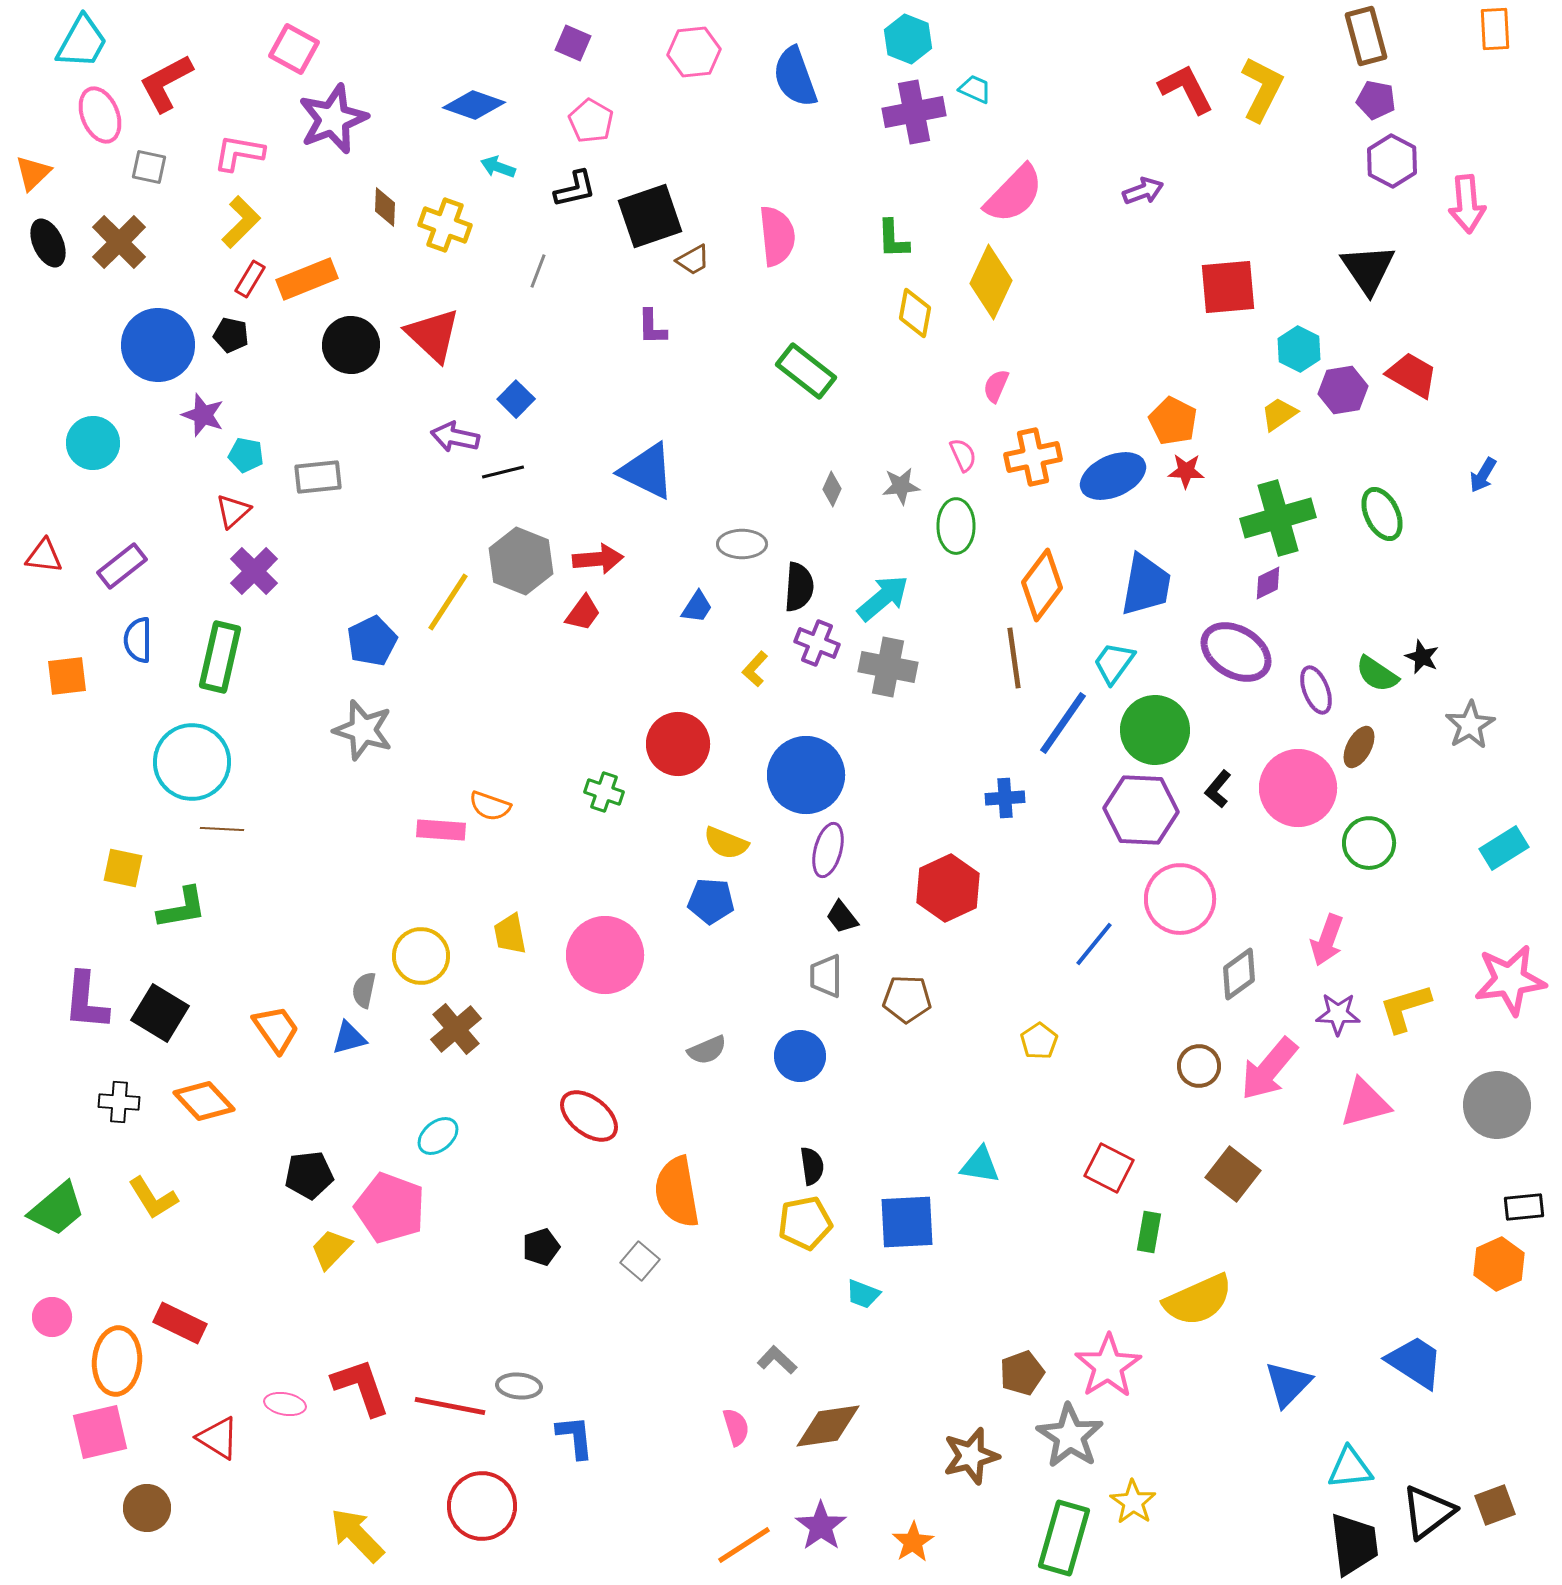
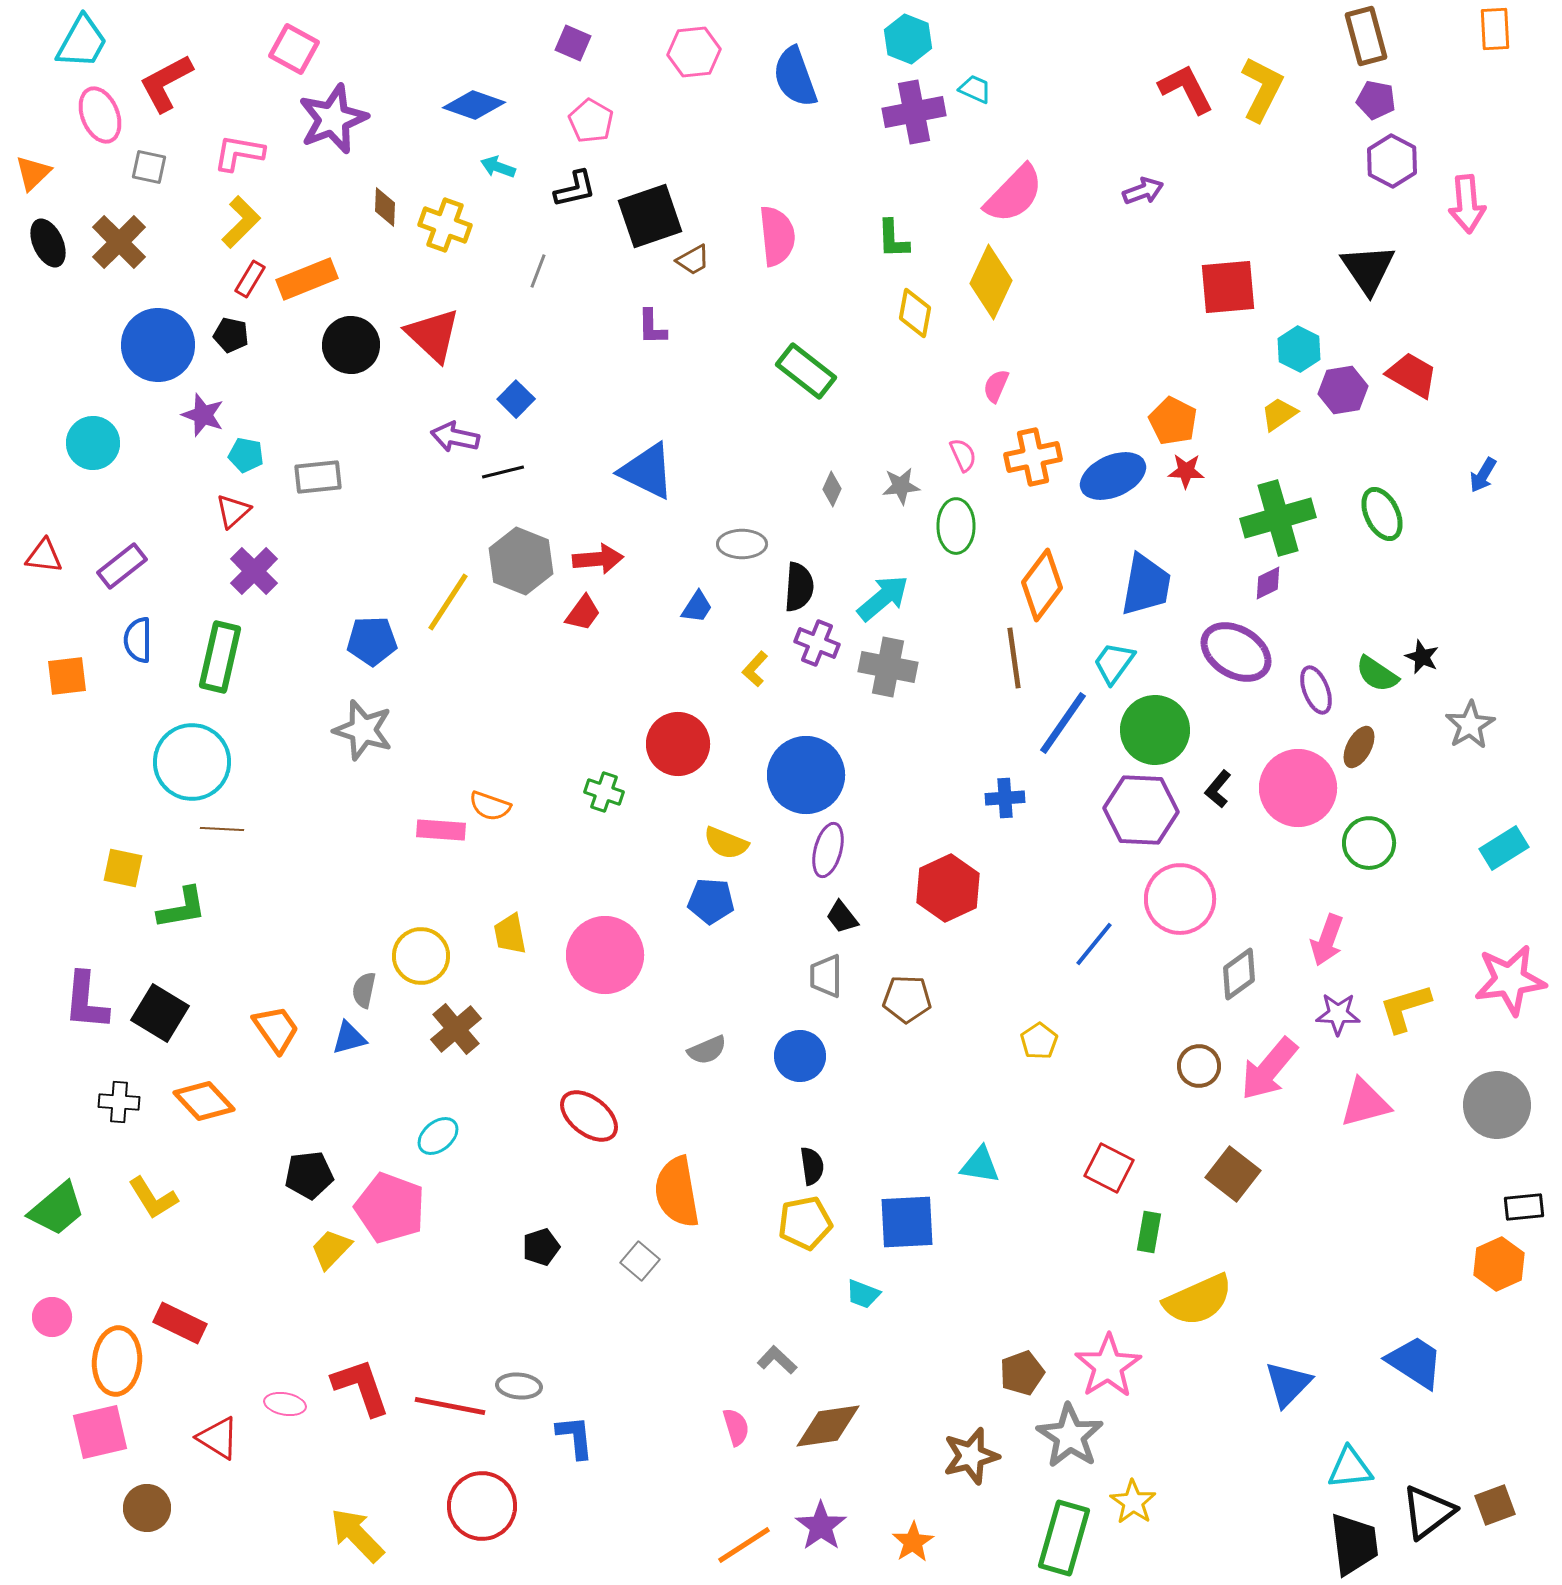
blue pentagon at (372, 641): rotated 24 degrees clockwise
